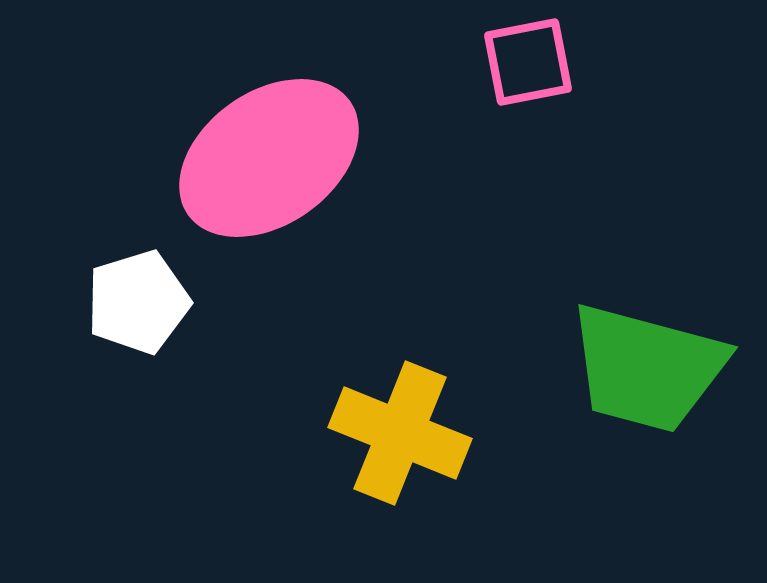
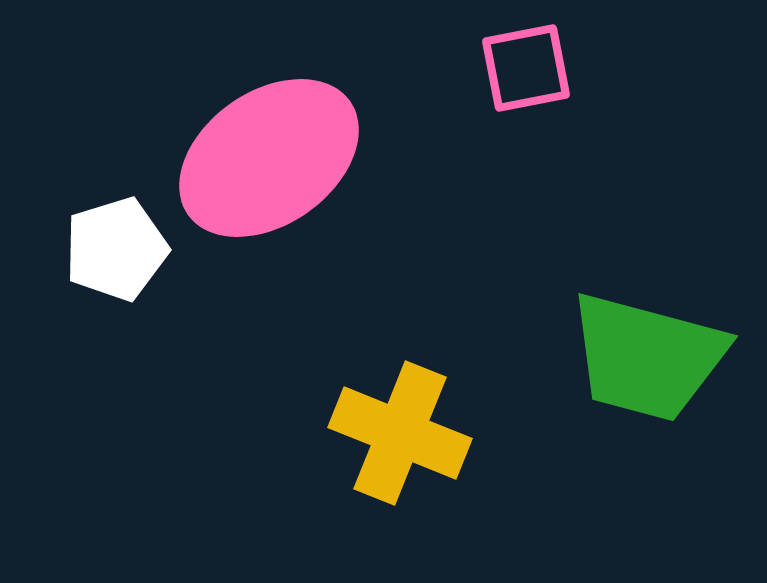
pink square: moved 2 px left, 6 px down
white pentagon: moved 22 px left, 53 px up
green trapezoid: moved 11 px up
